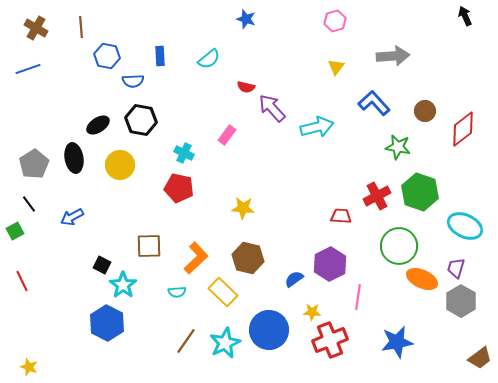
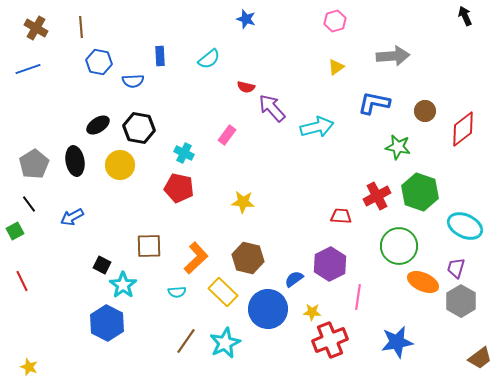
blue hexagon at (107, 56): moved 8 px left, 6 px down
yellow triangle at (336, 67): rotated 18 degrees clockwise
blue L-shape at (374, 103): rotated 36 degrees counterclockwise
black hexagon at (141, 120): moved 2 px left, 8 px down
black ellipse at (74, 158): moved 1 px right, 3 px down
yellow star at (243, 208): moved 6 px up
orange ellipse at (422, 279): moved 1 px right, 3 px down
blue circle at (269, 330): moved 1 px left, 21 px up
